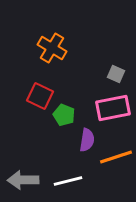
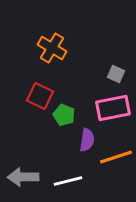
gray arrow: moved 3 px up
